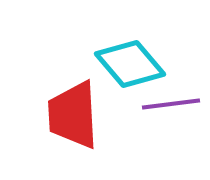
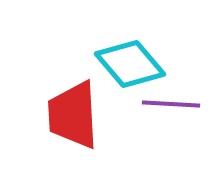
purple line: rotated 10 degrees clockwise
